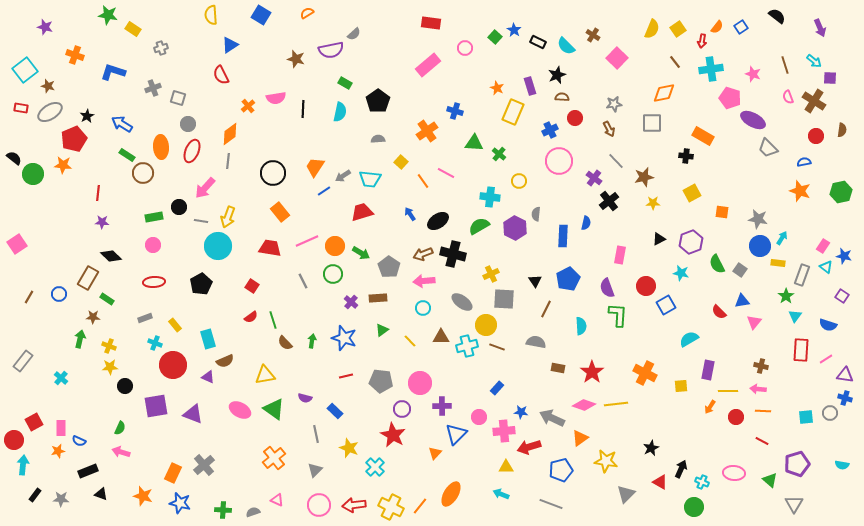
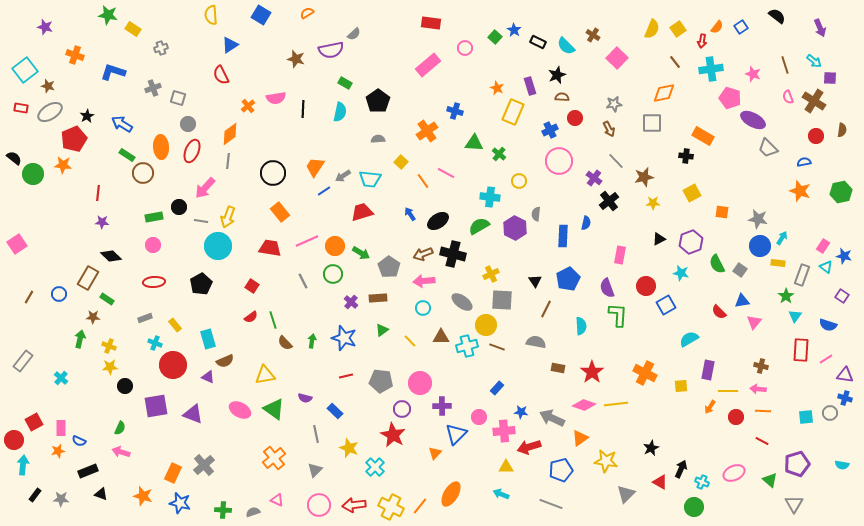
gray square at (504, 299): moved 2 px left, 1 px down
pink ellipse at (734, 473): rotated 30 degrees counterclockwise
